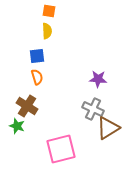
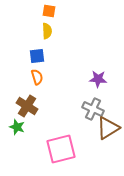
green star: moved 1 px down
